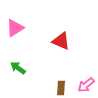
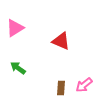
pink arrow: moved 2 px left
